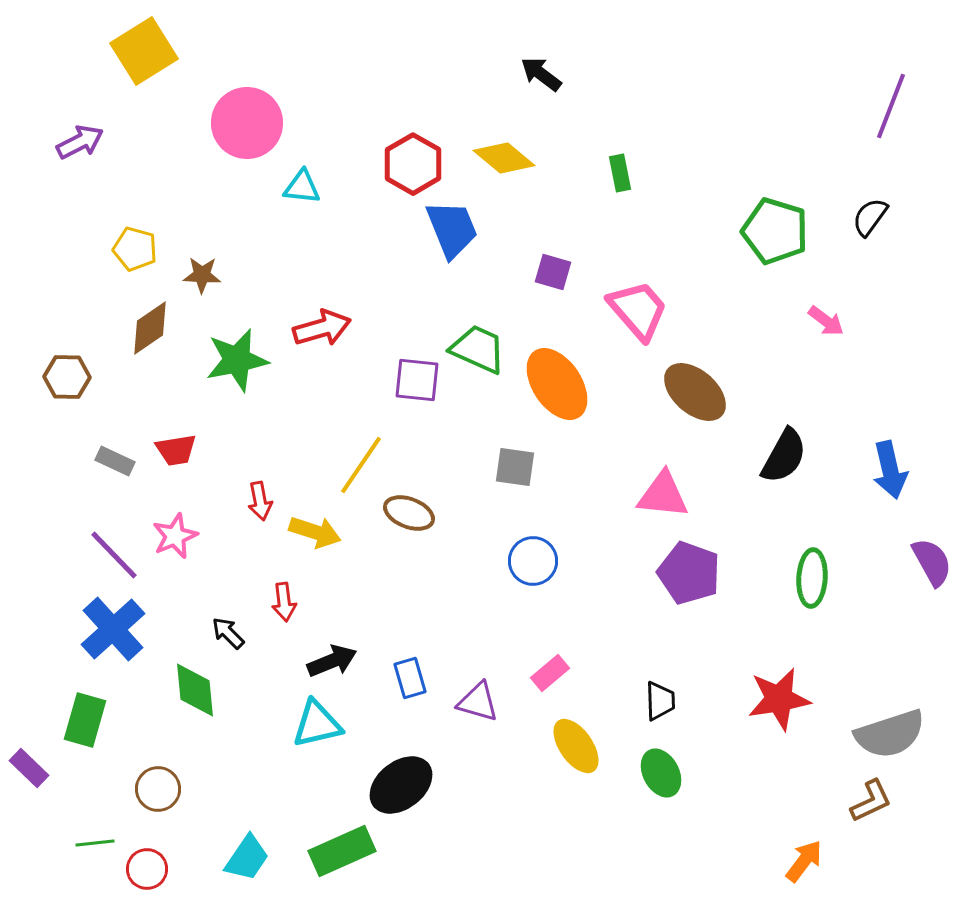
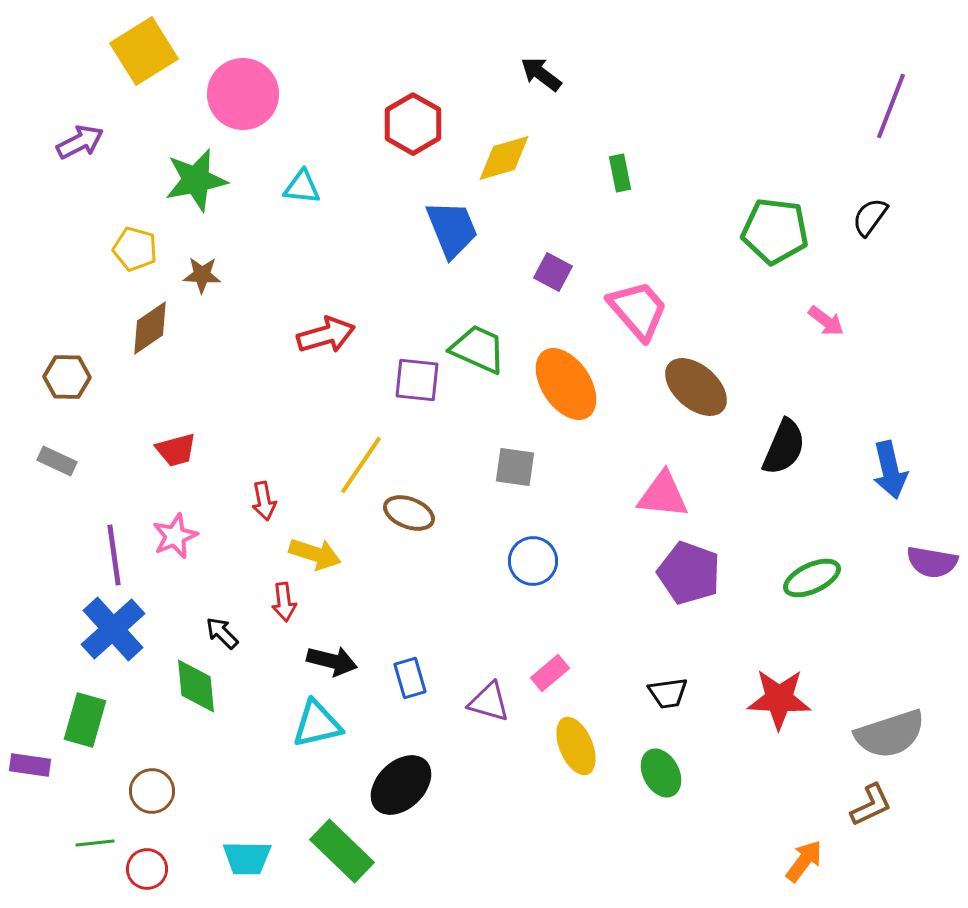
pink circle at (247, 123): moved 4 px left, 29 px up
yellow diamond at (504, 158): rotated 56 degrees counterclockwise
red hexagon at (413, 164): moved 40 px up
green pentagon at (775, 231): rotated 10 degrees counterclockwise
purple square at (553, 272): rotated 12 degrees clockwise
red arrow at (322, 328): moved 4 px right, 7 px down
green star at (237, 360): moved 41 px left, 180 px up
orange ellipse at (557, 384): moved 9 px right
brown ellipse at (695, 392): moved 1 px right, 5 px up
red trapezoid at (176, 450): rotated 6 degrees counterclockwise
black semicircle at (784, 456): moved 9 px up; rotated 6 degrees counterclockwise
gray rectangle at (115, 461): moved 58 px left
red arrow at (260, 501): moved 4 px right
yellow arrow at (315, 532): moved 22 px down
purple line at (114, 555): rotated 36 degrees clockwise
purple semicircle at (932, 562): rotated 129 degrees clockwise
green ellipse at (812, 578): rotated 62 degrees clockwise
black arrow at (228, 633): moved 6 px left
black arrow at (332, 661): rotated 36 degrees clockwise
green diamond at (195, 690): moved 1 px right, 4 px up
red star at (779, 699): rotated 12 degrees clockwise
black trapezoid at (660, 701): moved 8 px right, 8 px up; rotated 84 degrees clockwise
purple triangle at (478, 702): moved 11 px right
yellow ellipse at (576, 746): rotated 12 degrees clockwise
purple rectangle at (29, 768): moved 1 px right, 3 px up; rotated 36 degrees counterclockwise
black ellipse at (401, 785): rotated 6 degrees counterclockwise
brown circle at (158, 789): moved 6 px left, 2 px down
brown L-shape at (871, 801): moved 4 px down
green rectangle at (342, 851): rotated 68 degrees clockwise
cyan trapezoid at (247, 858): rotated 57 degrees clockwise
